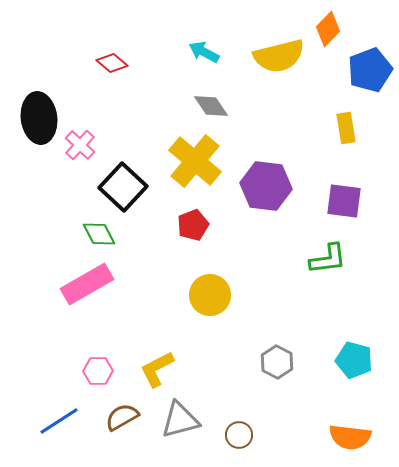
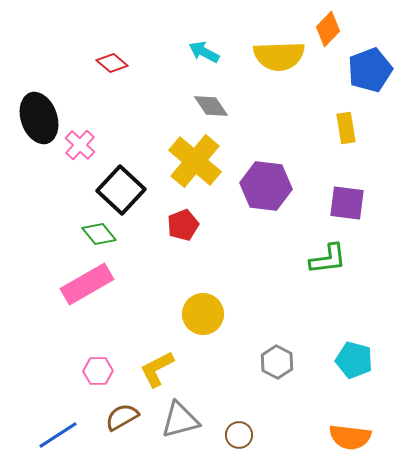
yellow semicircle: rotated 12 degrees clockwise
black ellipse: rotated 12 degrees counterclockwise
black square: moved 2 px left, 3 px down
purple square: moved 3 px right, 2 px down
red pentagon: moved 10 px left
green diamond: rotated 12 degrees counterclockwise
yellow circle: moved 7 px left, 19 px down
blue line: moved 1 px left, 14 px down
